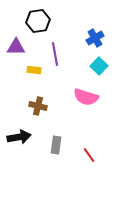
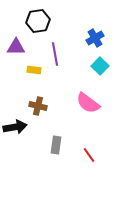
cyan square: moved 1 px right
pink semicircle: moved 2 px right, 6 px down; rotated 20 degrees clockwise
black arrow: moved 4 px left, 10 px up
